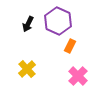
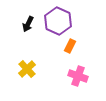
pink cross: rotated 24 degrees counterclockwise
